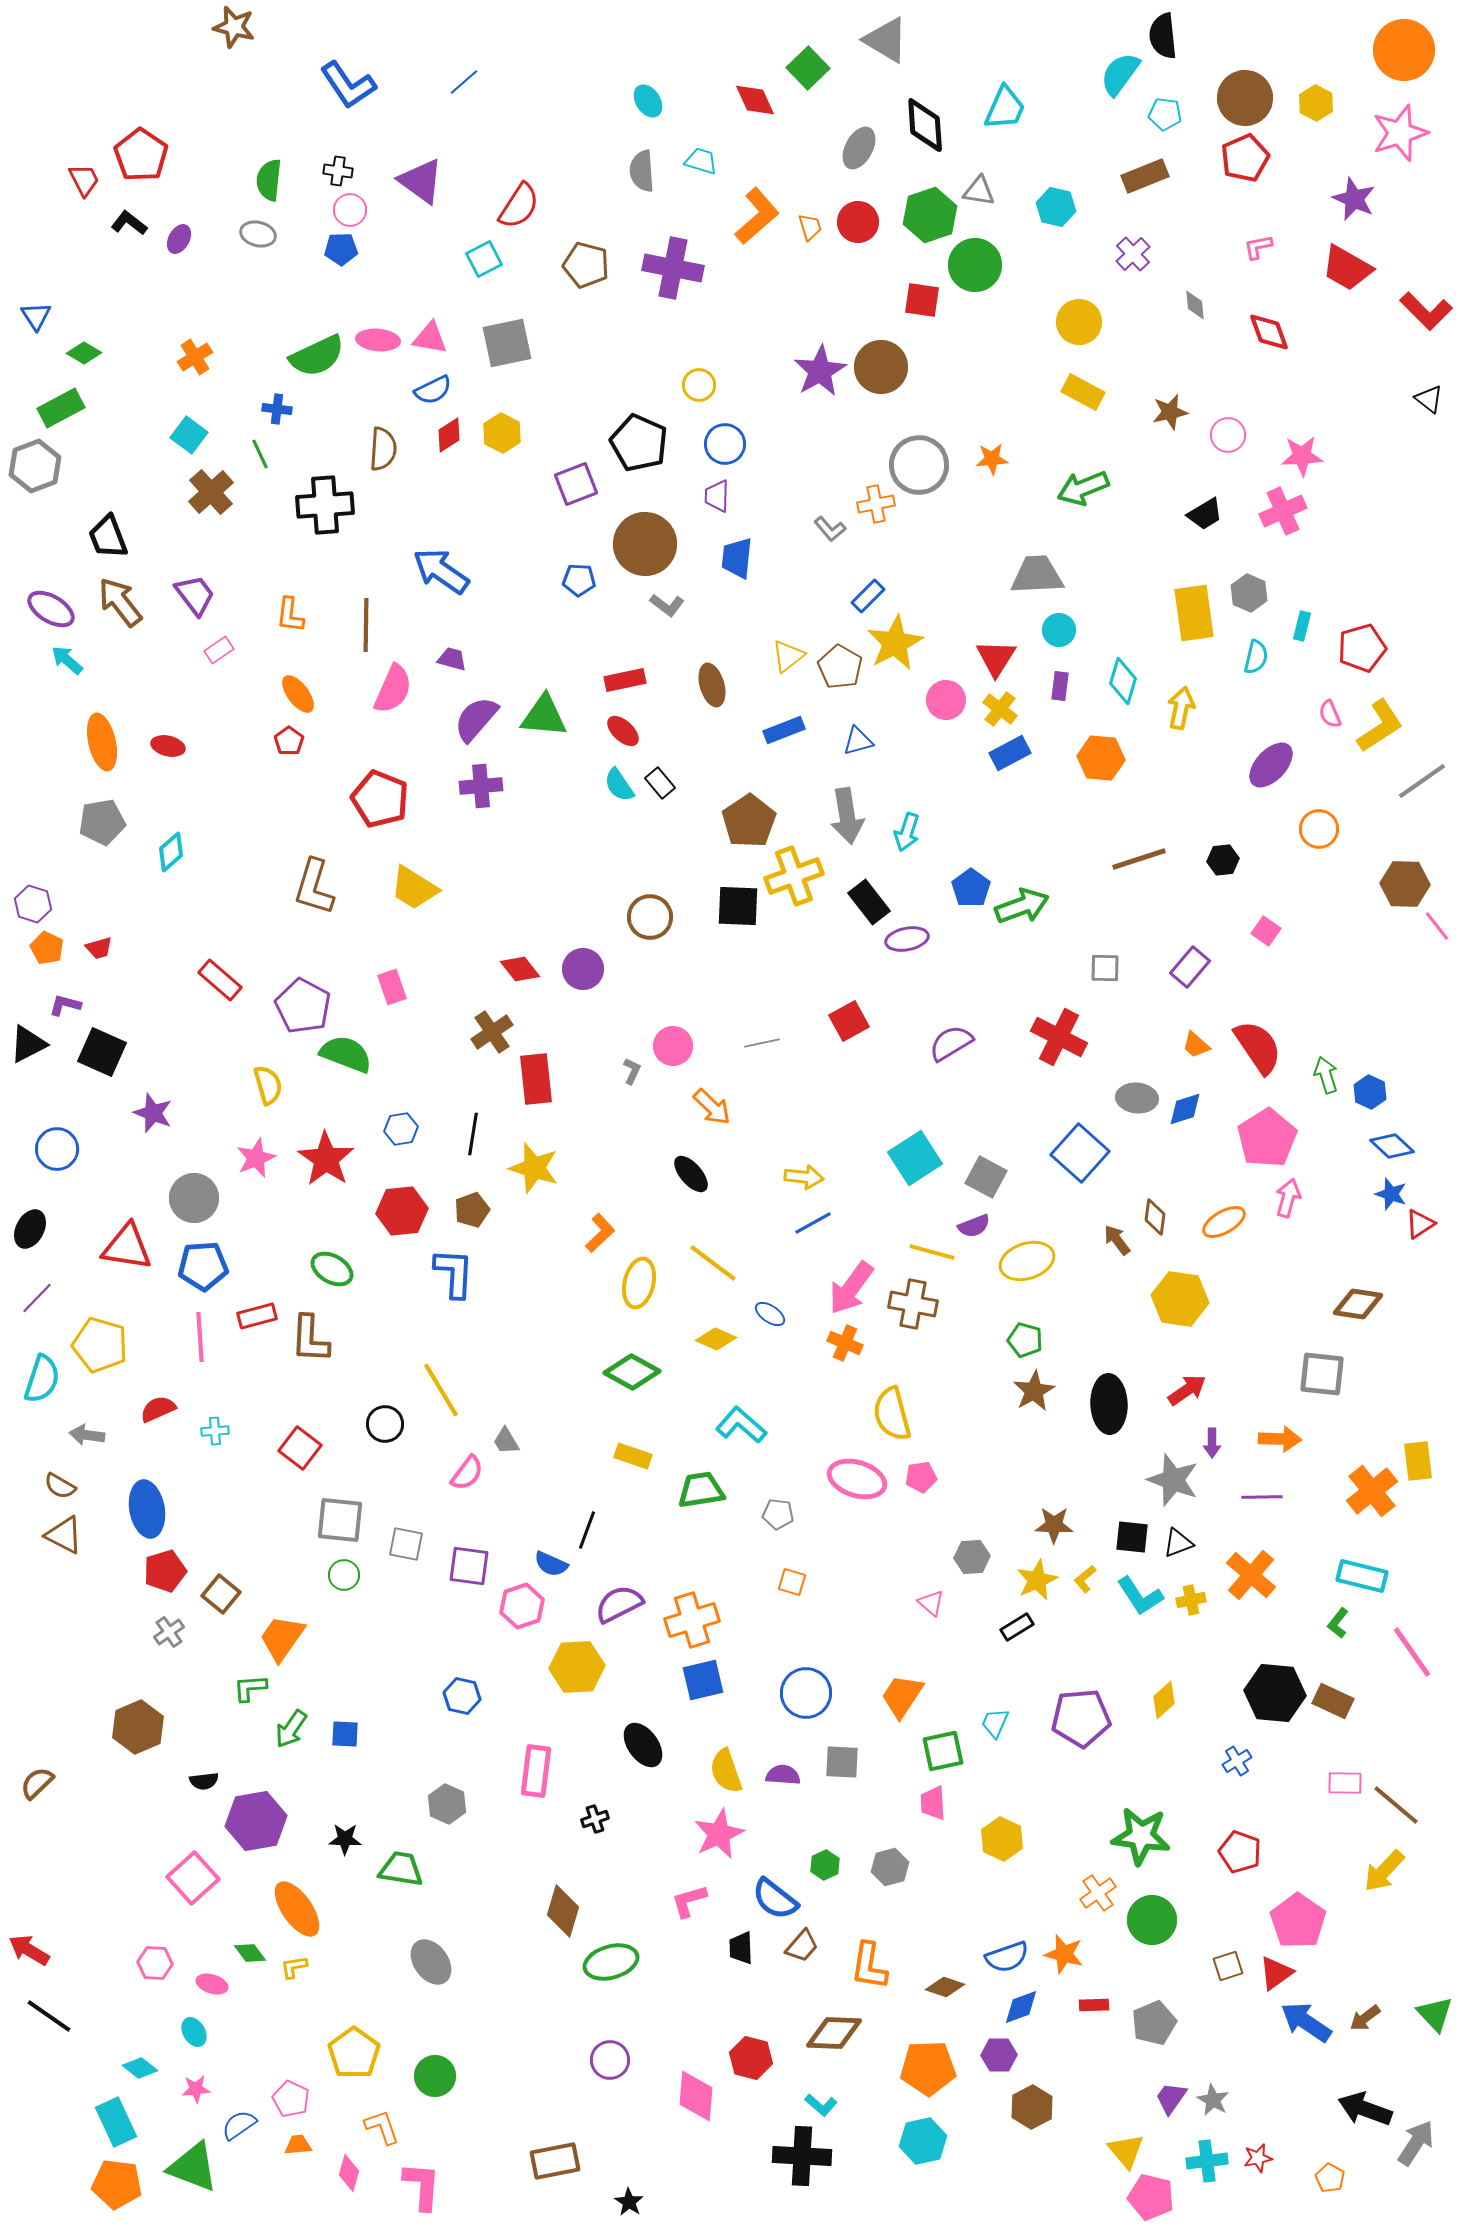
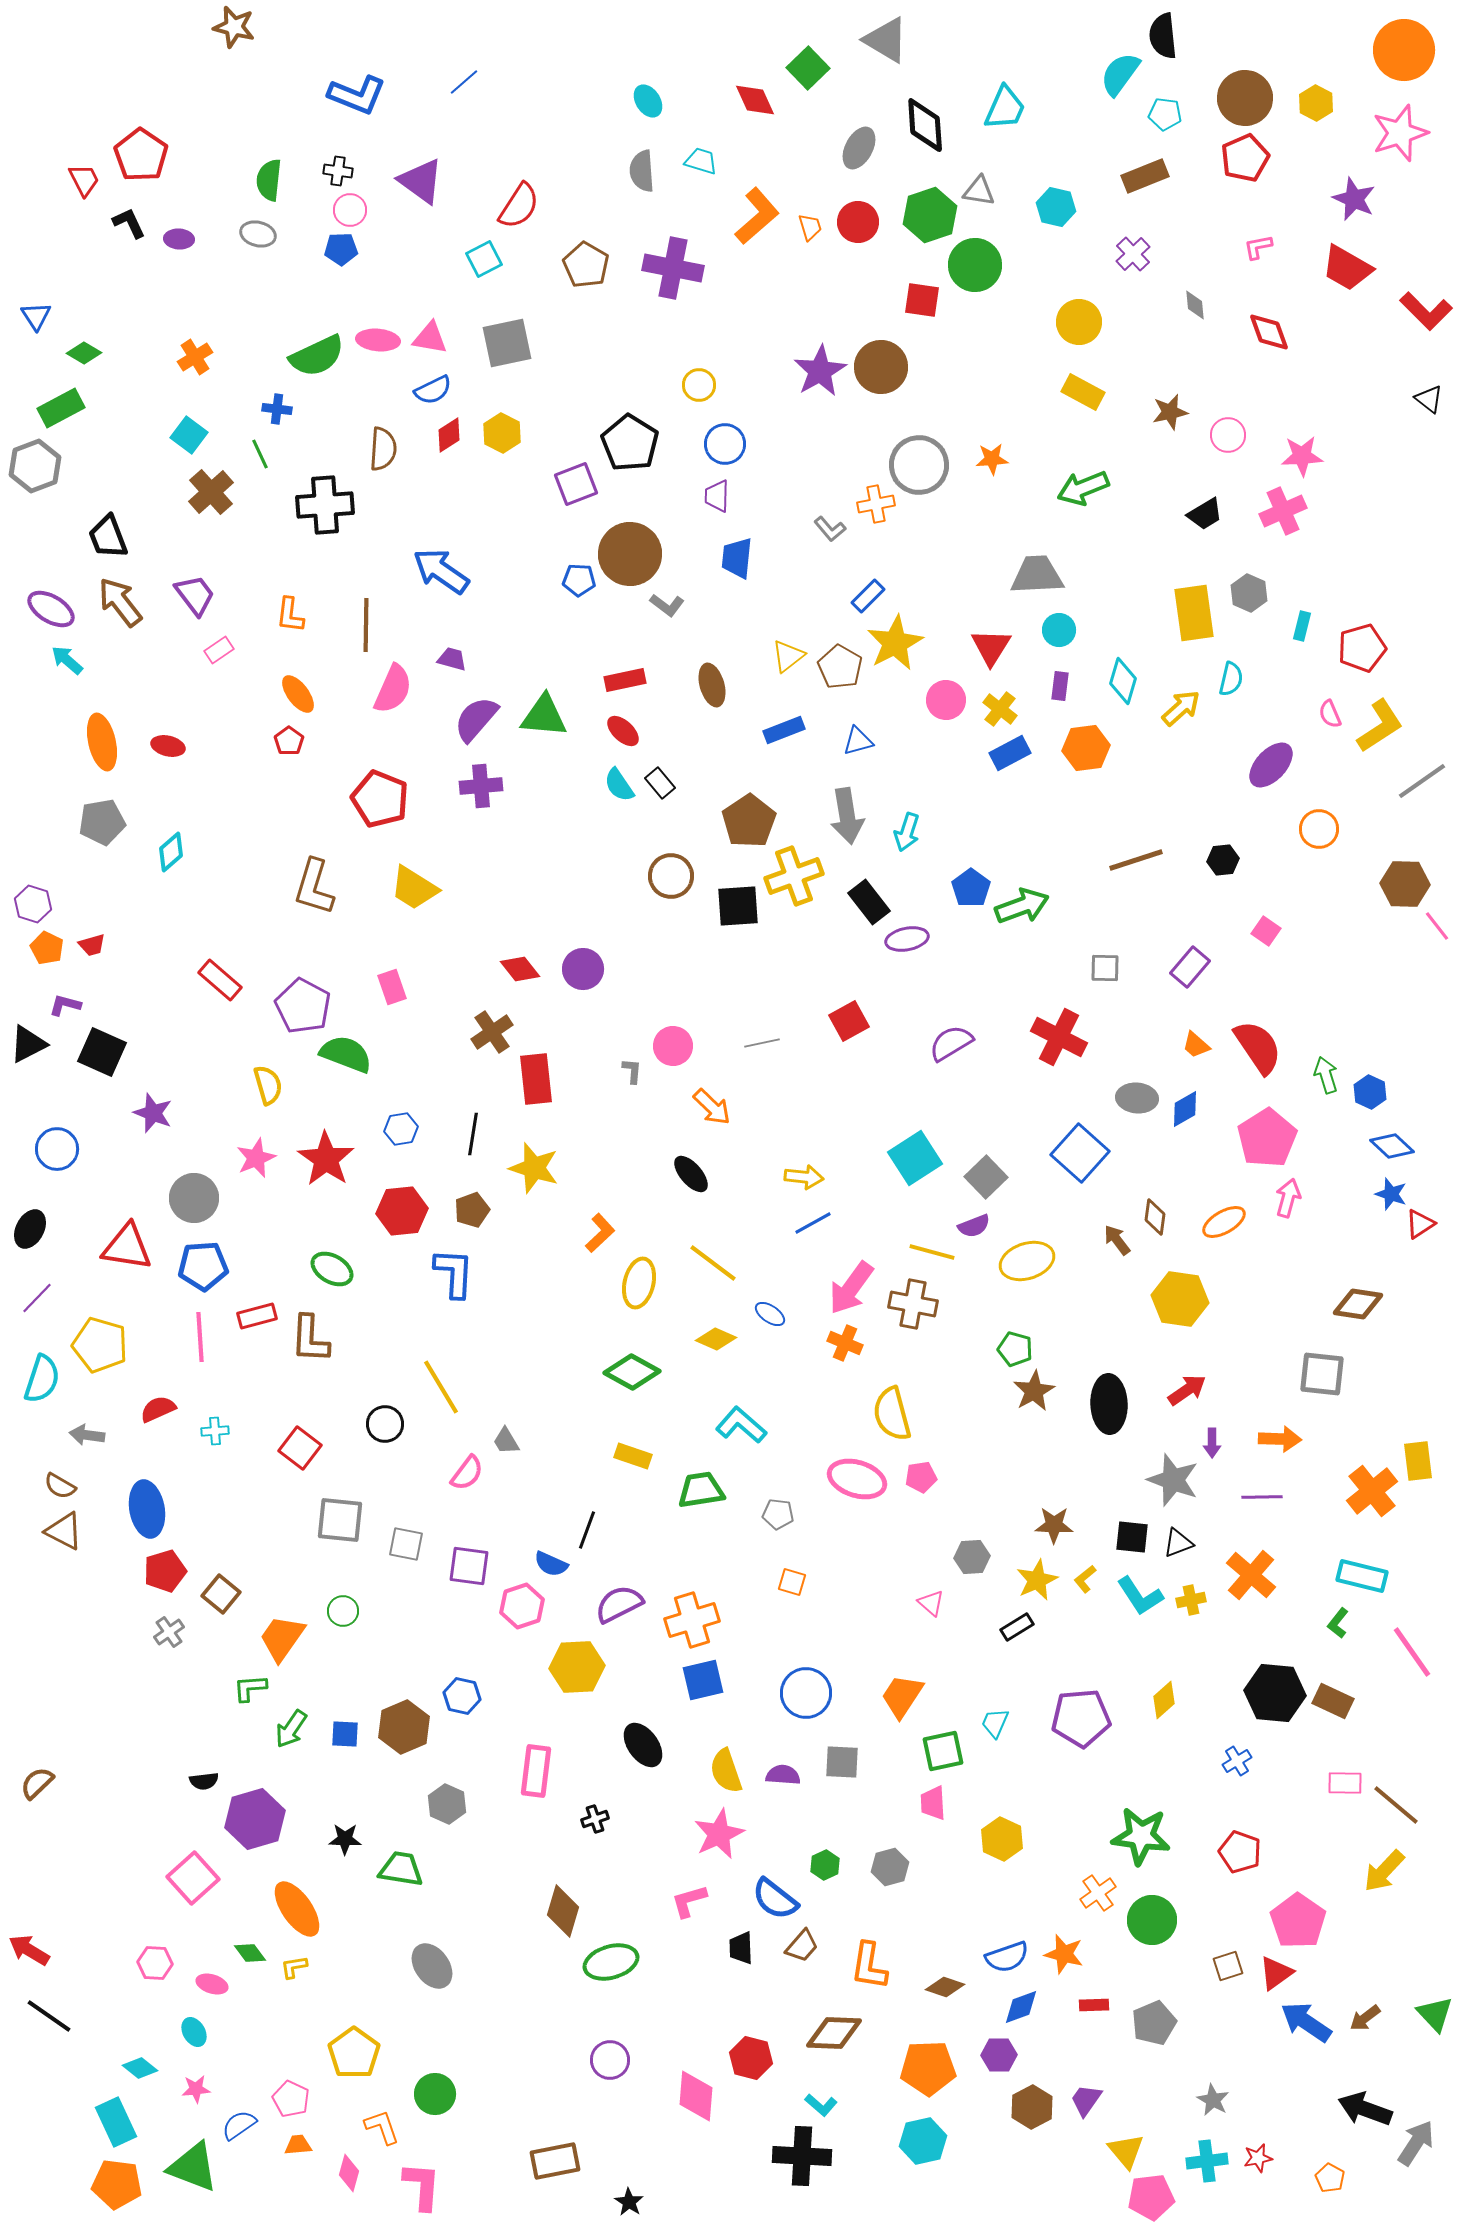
blue L-shape at (348, 85): moved 9 px right, 10 px down; rotated 34 degrees counterclockwise
black L-shape at (129, 223): rotated 27 degrees clockwise
purple ellipse at (179, 239): rotated 64 degrees clockwise
brown pentagon at (586, 265): rotated 15 degrees clockwise
black pentagon at (639, 443): moved 9 px left; rotated 8 degrees clockwise
brown circle at (645, 544): moved 15 px left, 10 px down
cyan semicircle at (1256, 657): moved 25 px left, 22 px down
red triangle at (996, 658): moved 5 px left, 11 px up
yellow arrow at (1181, 708): rotated 36 degrees clockwise
orange hexagon at (1101, 758): moved 15 px left, 10 px up; rotated 12 degrees counterclockwise
brown line at (1139, 859): moved 3 px left, 1 px down
black square at (738, 906): rotated 6 degrees counterclockwise
brown circle at (650, 917): moved 21 px right, 41 px up
red trapezoid at (99, 948): moved 7 px left, 3 px up
gray L-shape at (632, 1071): rotated 20 degrees counterclockwise
blue diamond at (1185, 1109): rotated 12 degrees counterclockwise
gray square at (986, 1177): rotated 18 degrees clockwise
green pentagon at (1025, 1340): moved 10 px left, 9 px down
yellow line at (441, 1390): moved 3 px up
brown triangle at (64, 1535): moved 4 px up
green circle at (344, 1575): moved 1 px left, 36 px down
brown hexagon at (138, 1727): moved 266 px right
purple hexagon at (256, 1821): moved 1 px left, 2 px up; rotated 6 degrees counterclockwise
gray ellipse at (431, 1962): moved 1 px right, 4 px down
green circle at (435, 2076): moved 18 px down
purple trapezoid at (1171, 2098): moved 85 px left, 2 px down
pink pentagon at (1151, 2197): rotated 21 degrees counterclockwise
